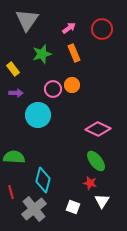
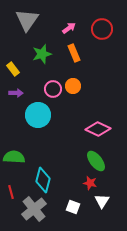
orange circle: moved 1 px right, 1 px down
